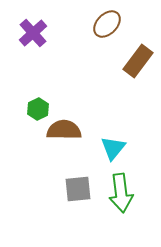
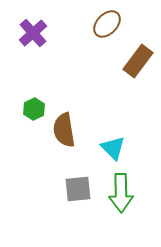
green hexagon: moved 4 px left
brown semicircle: rotated 100 degrees counterclockwise
cyan triangle: rotated 24 degrees counterclockwise
green arrow: rotated 6 degrees clockwise
